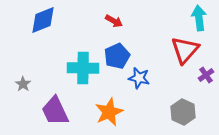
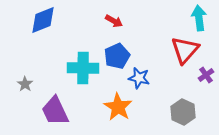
gray star: moved 2 px right
orange star: moved 9 px right, 5 px up; rotated 16 degrees counterclockwise
